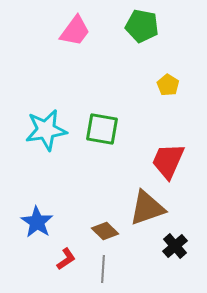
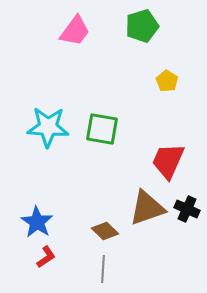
green pentagon: rotated 28 degrees counterclockwise
yellow pentagon: moved 1 px left, 4 px up
cyan star: moved 2 px right, 3 px up; rotated 12 degrees clockwise
black cross: moved 12 px right, 37 px up; rotated 25 degrees counterclockwise
red L-shape: moved 20 px left, 2 px up
